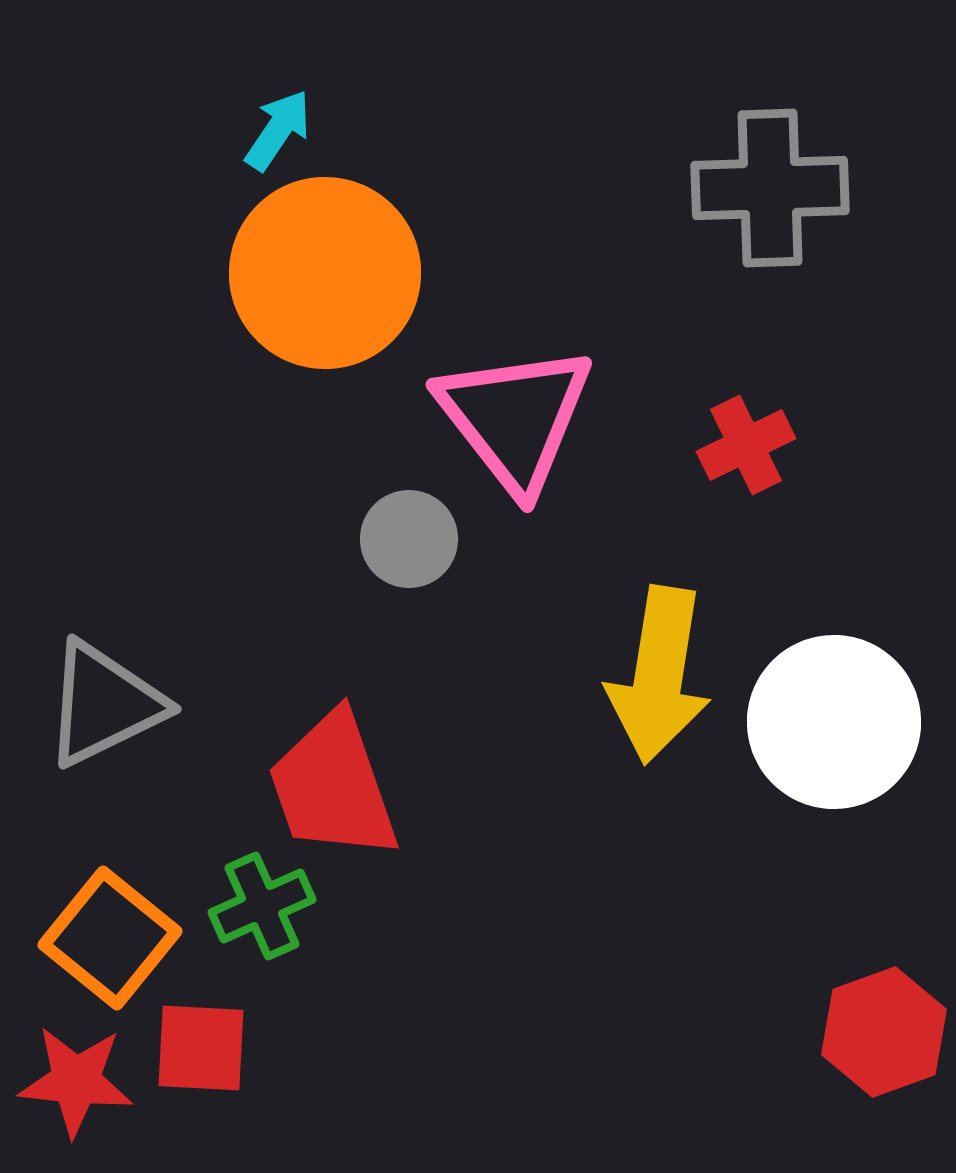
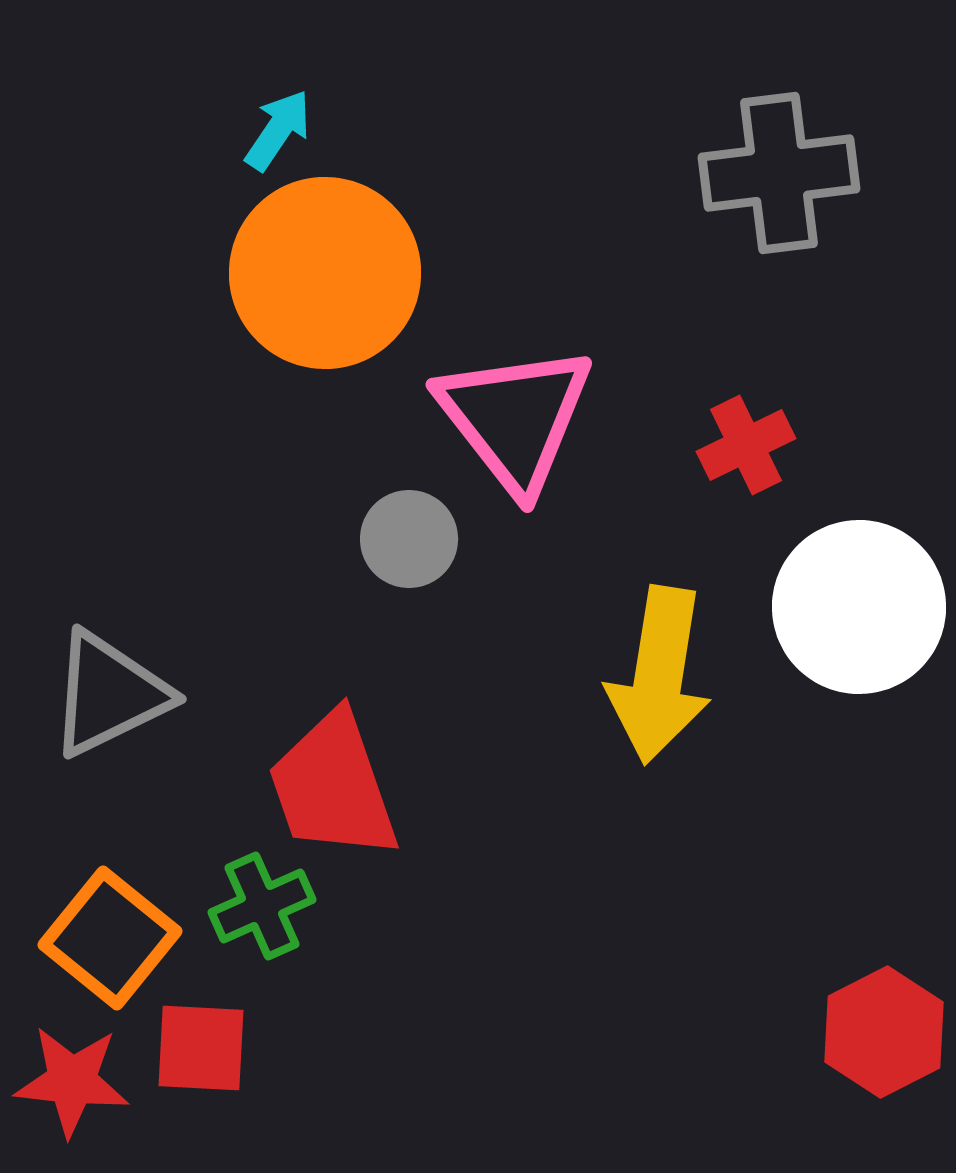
gray cross: moved 9 px right, 15 px up; rotated 5 degrees counterclockwise
gray triangle: moved 5 px right, 10 px up
white circle: moved 25 px right, 115 px up
red hexagon: rotated 7 degrees counterclockwise
red star: moved 4 px left
